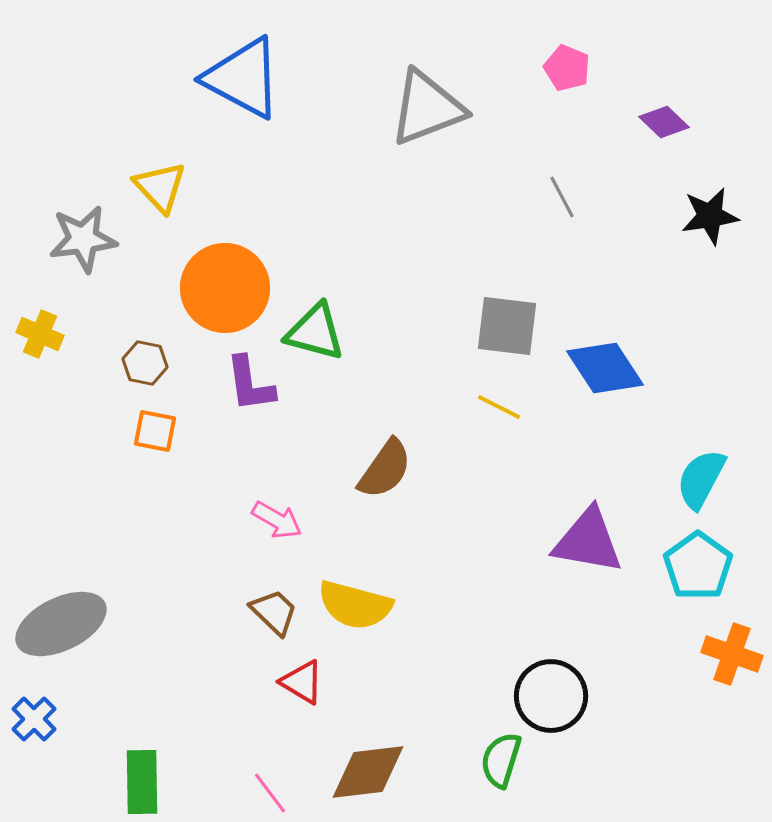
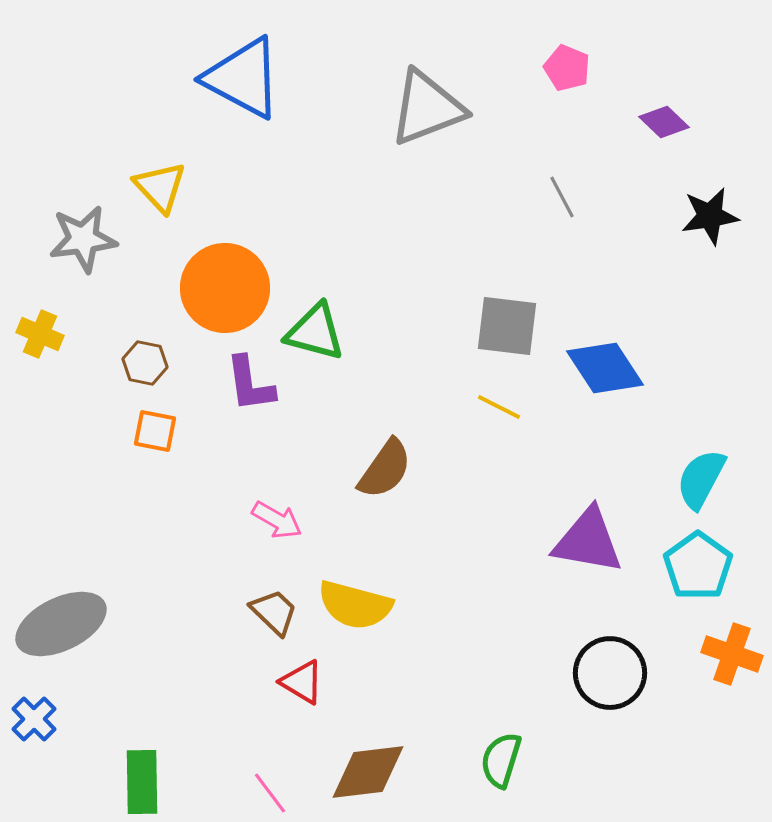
black circle: moved 59 px right, 23 px up
